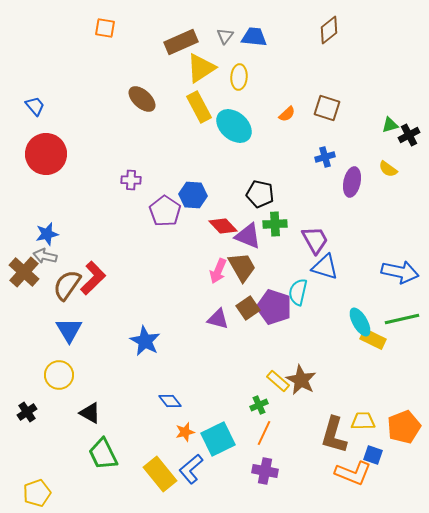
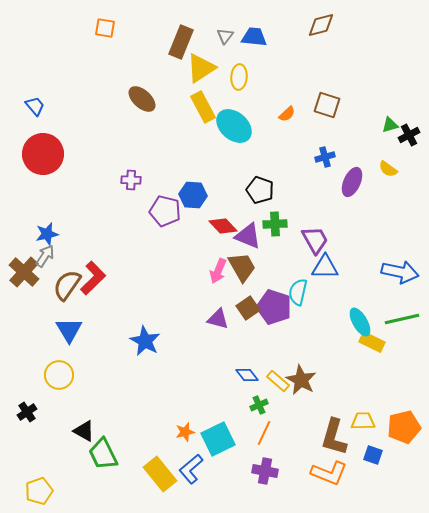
brown diamond at (329, 30): moved 8 px left, 5 px up; rotated 24 degrees clockwise
brown rectangle at (181, 42): rotated 44 degrees counterclockwise
yellow rectangle at (199, 107): moved 4 px right
brown square at (327, 108): moved 3 px up
red circle at (46, 154): moved 3 px left
purple ellipse at (352, 182): rotated 12 degrees clockwise
black pentagon at (260, 194): moved 4 px up; rotated 8 degrees clockwise
purple pentagon at (165, 211): rotated 20 degrees counterclockwise
gray arrow at (45, 256): rotated 110 degrees clockwise
blue triangle at (325, 267): rotated 16 degrees counterclockwise
yellow rectangle at (373, 339): moved 1 px left, 3 px down
blue diamond at (170, 401): moved 77 px right, 26 px up
black triangle at (90, 413): moved 6 px left, 18 px down
orange pentagon at (404, 427): rotated 8 degrees clockwise
brown L-shape at (334, 435): moved 2 px down
orange L-shape at (353, 473): moved 24 px left
yellow pentagon at (37, 493): moved 2 px right, 2 px up
